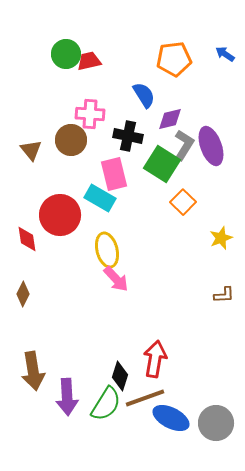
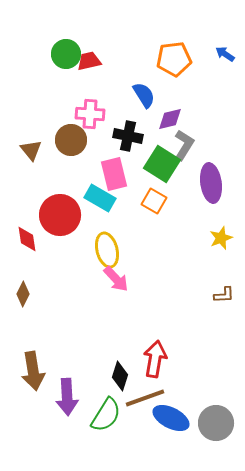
purple ellipse: moved 37 px down; rotated 12 degrees clockwise
orange square: moved 29 px left, 1 px up; rotated 15 degrees counterclockwise
green semicircle: moved 11 px down
